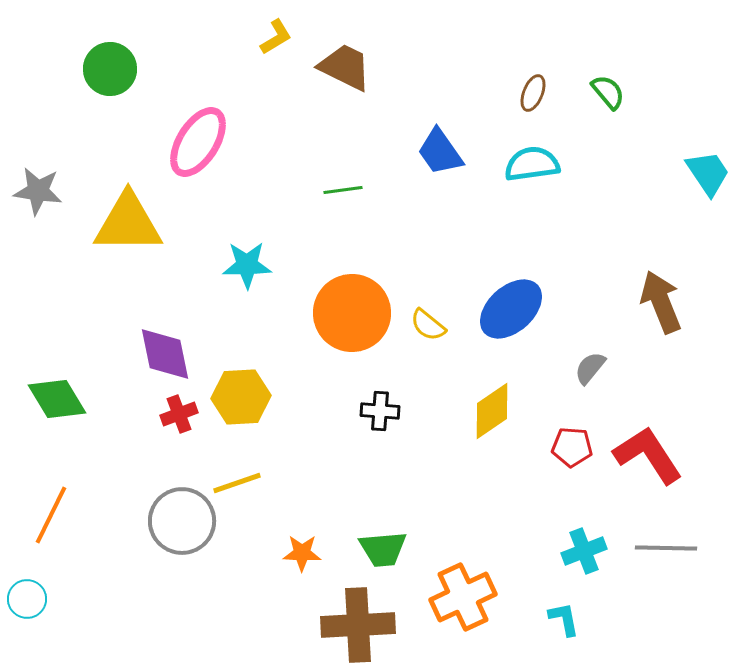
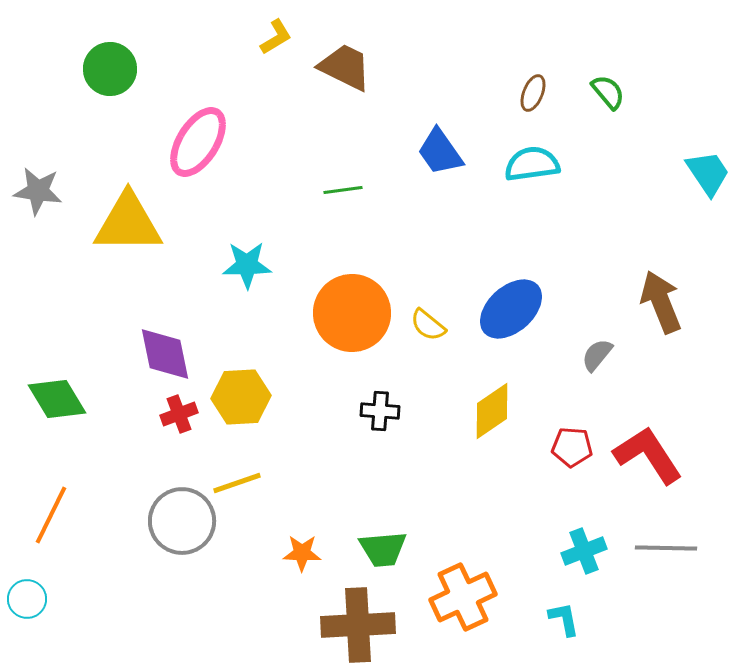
gray semicircle: moved 7 px right, 13 px up
